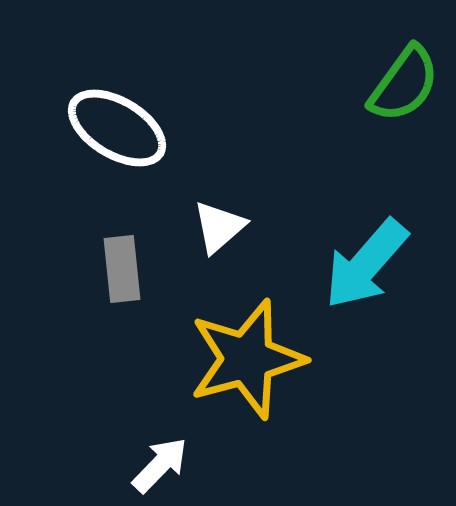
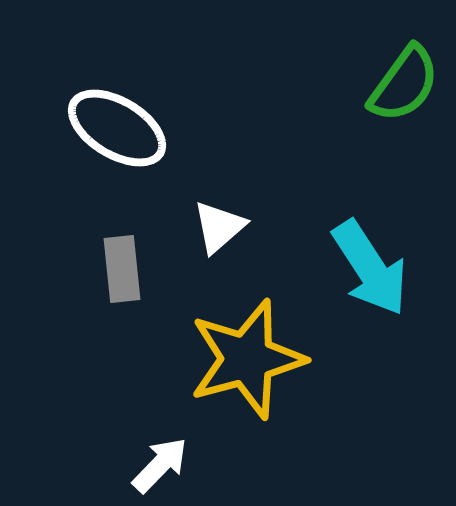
cyan arrow: moved 4 px right, 4 px down; rotated 74 degrees counterclockwise
